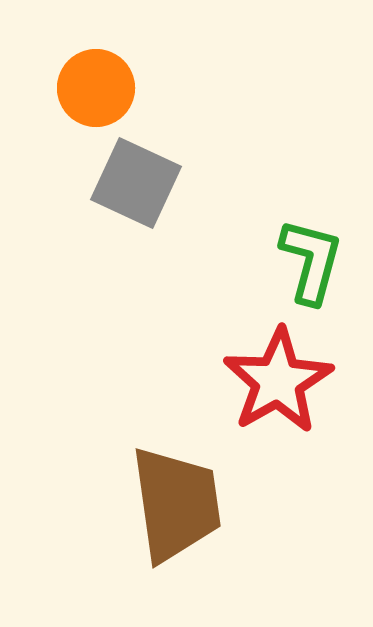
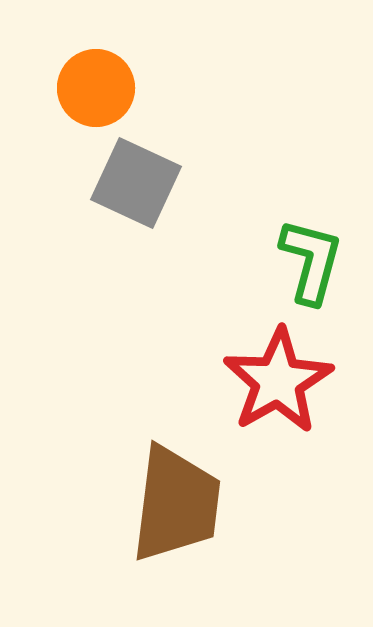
brown trapezoid: rotated 15 degrees clockwise
